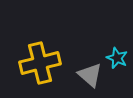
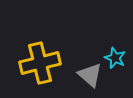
cyan star: moved 2 px left
